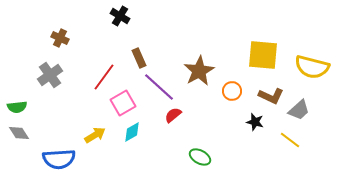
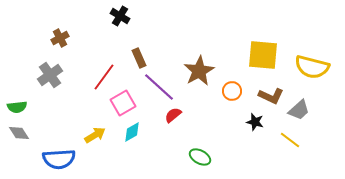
brown cross: rotated 36 degrees clockwise
